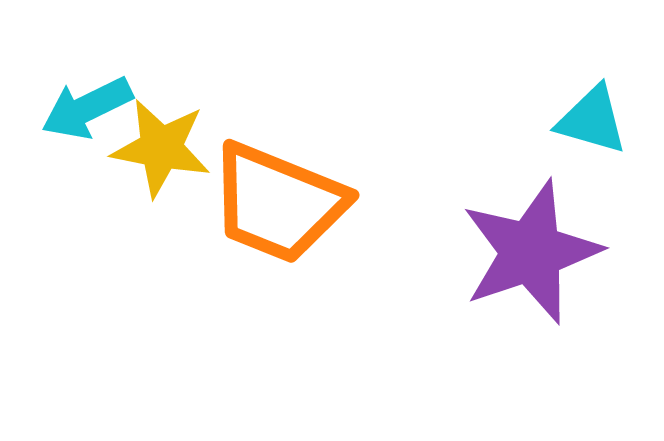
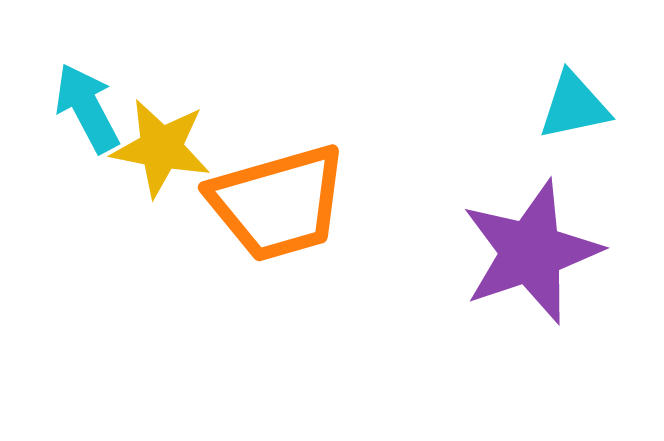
cyan arrow: rotated 88 degrees clockwise
cyan triangle: moved 18 px left, 14 px up; rotated 28 degrees counterclockwise
orange trapezoid: rotated 38 degrees counterclockwise
